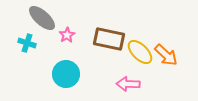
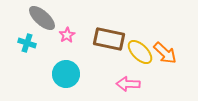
orange arrow: moved 1 px left, 2 px up
